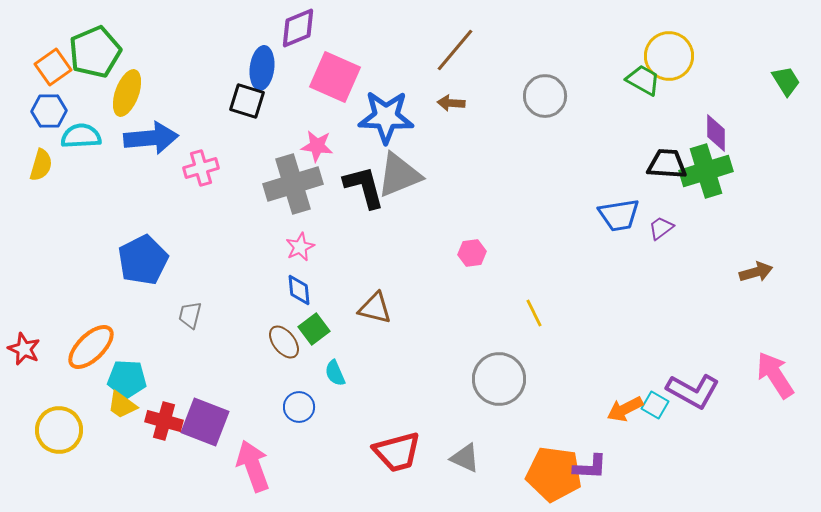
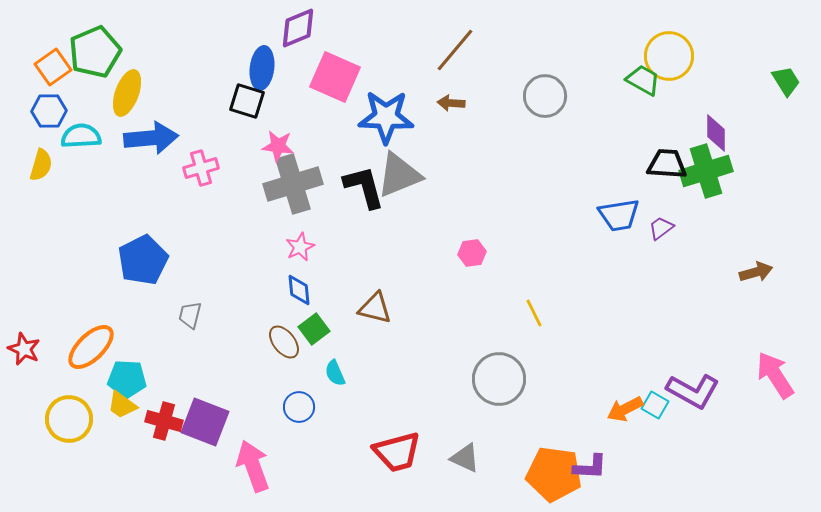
pink star at (317, 146): moved 39 px left
yellow circle at (59, 430): moved 10 px right, 11 px up
